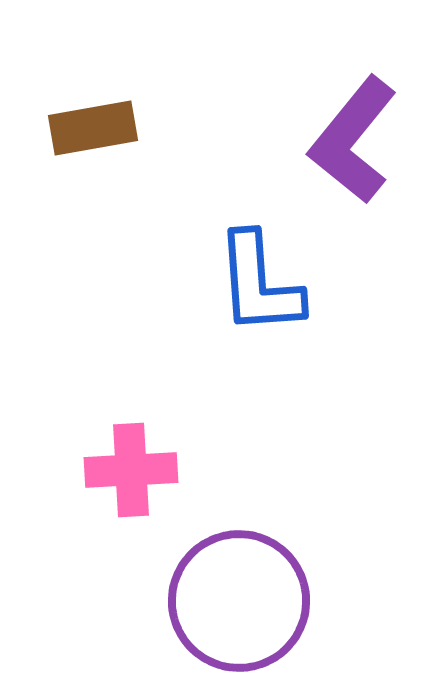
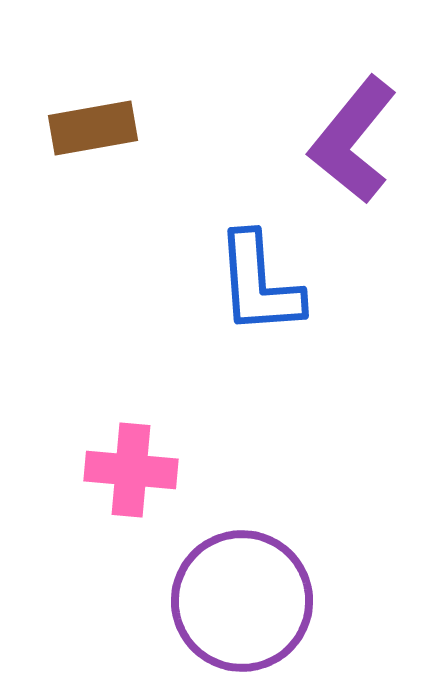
pink cross: rotated 8 degrees clockwise
purple circle: moved 3 px right
